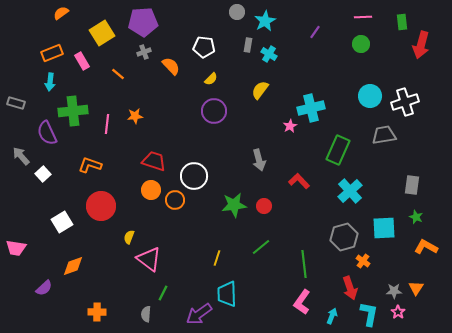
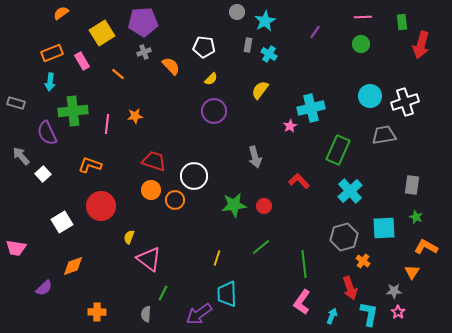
gray arrow at (259, 160): moved 4 px left, 3 px up
orange triangle at (416, 288): moved 4 px left, 16 px up
